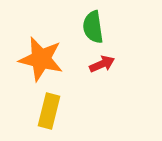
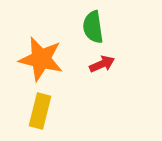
yellow rectangle: moved 9 px left
